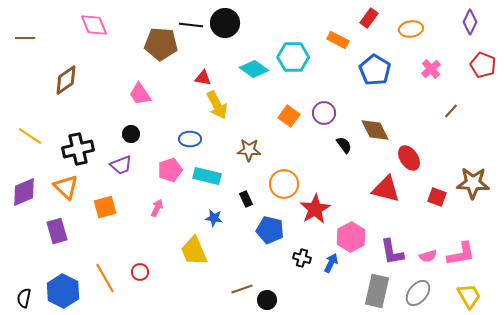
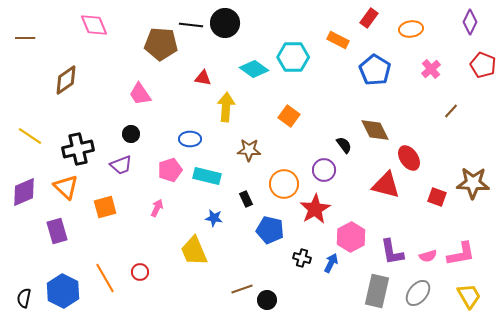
yellow arrow at (217, 105): moved 9 px right, 2 px down; rotated 148 degrees counterclockwise
purple circle at (324, 113): moved 57 px down
red triangle at (386, 189): moved 4 px up
